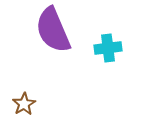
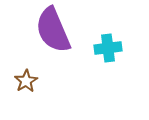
brown star: moved 2 px right, 23 px up
